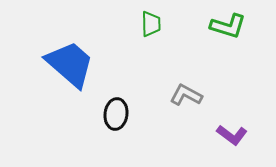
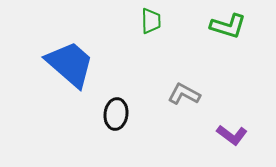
green trapezoid: moved 3 px up
gray L-shape: moved 2 px left, 1 px up
